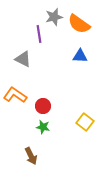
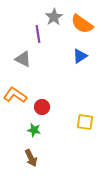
gray star: rotated 18 degrees counterclockwise
orange semicircle: moved 3 px right
purple line: moved 1 px left
blue triangle: rotated 35 degrees counterclockwise
red circle: moved 1 px left, 1 px down
yellow square: rotated 30 degrees counterclockwise
green star: moved 9 px left, 3 px down
brown arrow: moved 2 px down
